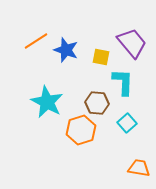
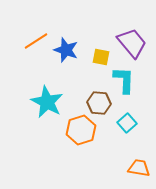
cyan L-shape: moved 1 px right, 2 px up
brown hexagon: moved 2 px right
